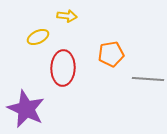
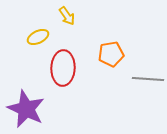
yellow arrow: rotated 48 degrees clockwise
